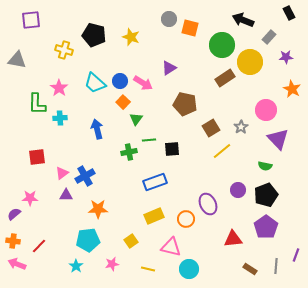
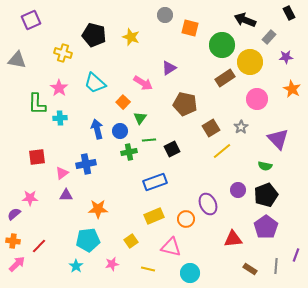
gray circle at (169, 19): moved 4 px left, 4 px up
purple square at (31, 20): rotated 18 degrees counterclockwise
black arrow at (243, 20): moved 2 px right
yellow cross at (64, 50): moved 1 px left, 3 px down
blue circle at (120, 81): moved 50 px down
pink circle at (266, 110): moved 9 px left, 11 px up
green triangle at (136, 119): moved 4 px right, 1 px up
black square at (172, 149): rotated 21 degrees counterclockwise
blue cross at (85, 176): moved 1 px right, 12 px up; rotated 18 degrees clockwise
pink arrow at (17, 264): rotated 114 degrees clockwise
cyan circle at (189, 269): moved 1 px right, 4 px down
